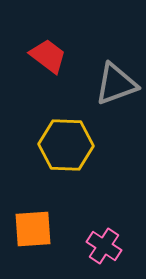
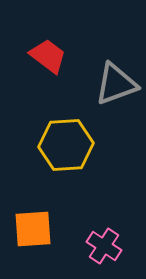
yellow hexagon: rotated 6 degrees counterclockwise
